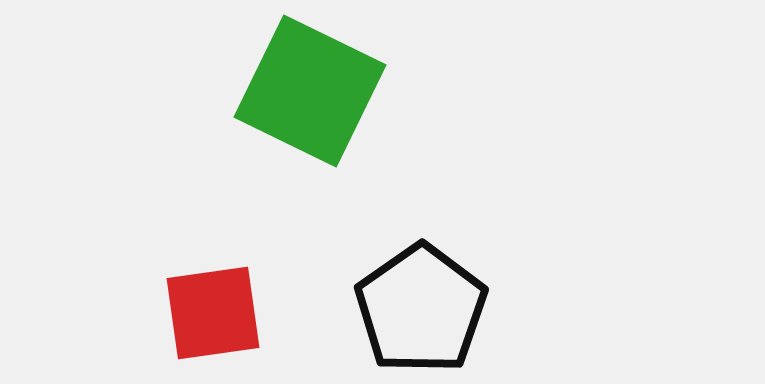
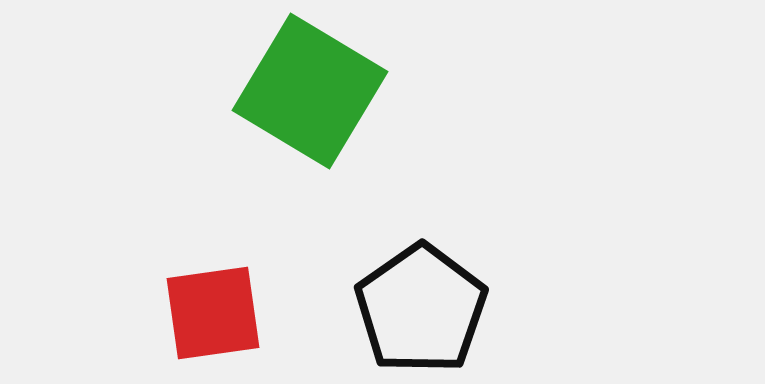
green square: rotated 5 degrees clockwise
